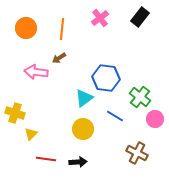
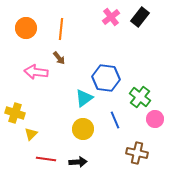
pink cross: moved 11 px right, 1 px up
orange line: moved 1 px left
brown arrow: rotated 96 degrees counterclockwise
blue line: moved 4 px down; rotated 36 degrees clockwise
brown cross: rotated 15 degrees counterclockwise
